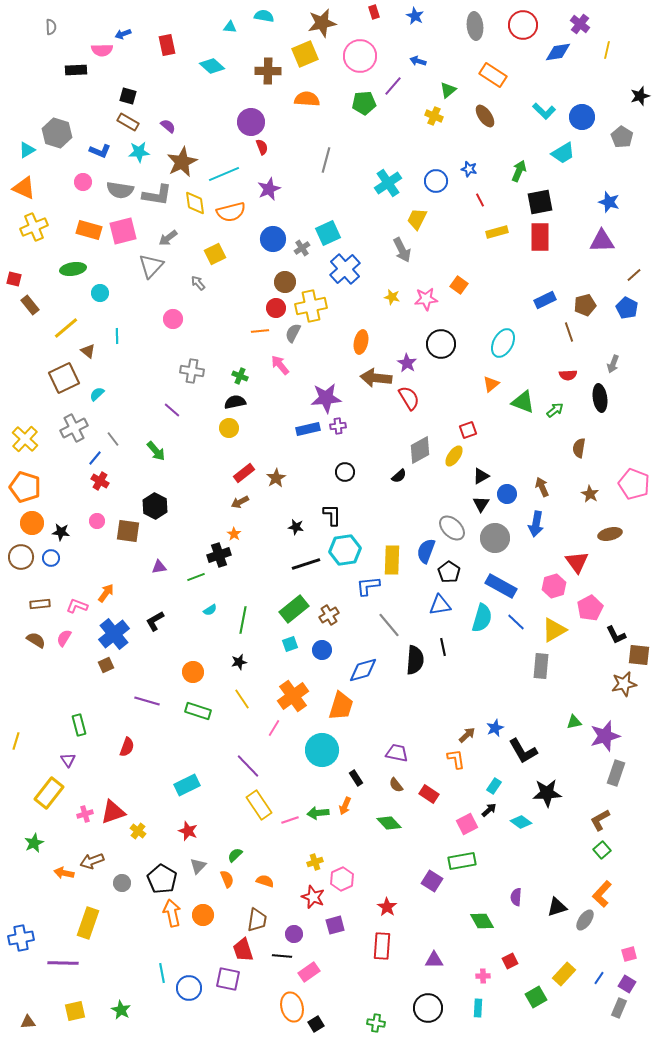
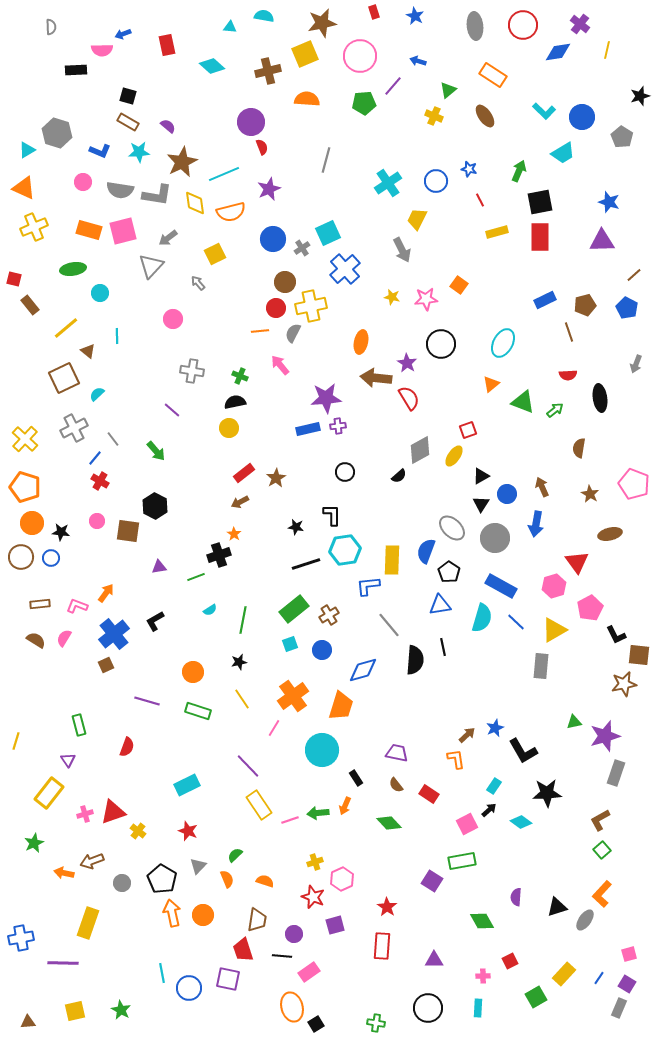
brown cross at (268, 71): rotated 15 degrees counterclockwise
gray arrow at (613, 364): moved 23 px right
